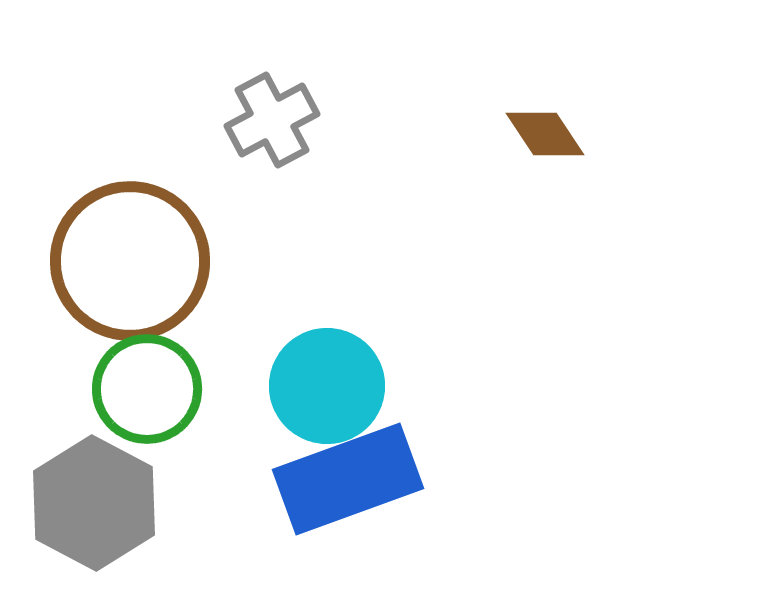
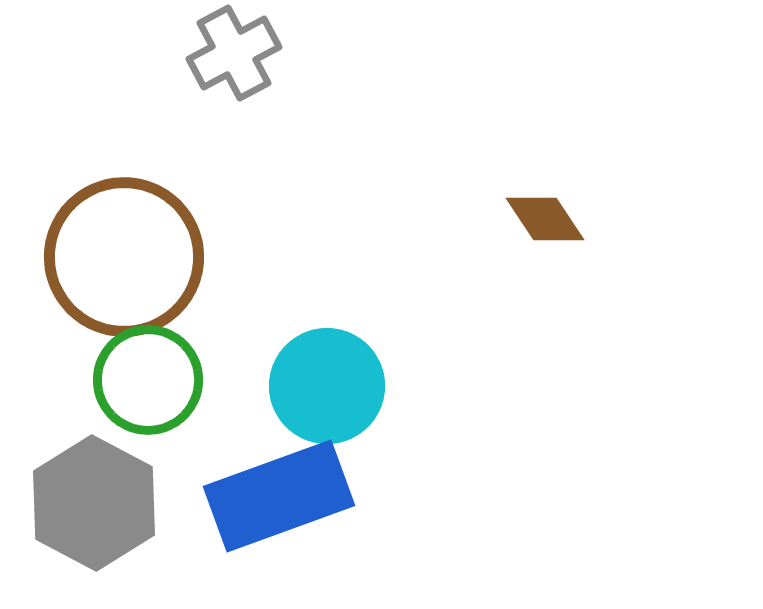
gray cross: moved 38 px left, 67 px up
brown diamond: moved 85 px down
brown circle: moved 6 px left, 4 px up
green circle: moved 1 px right, 9 px up
blue rectangle: moved 69 px left, 17 px down
